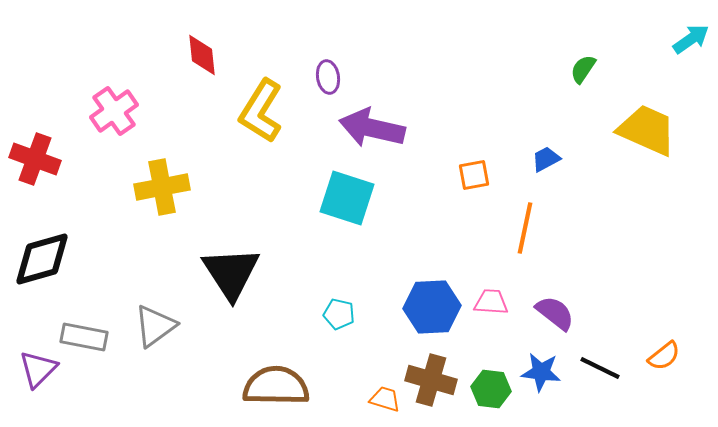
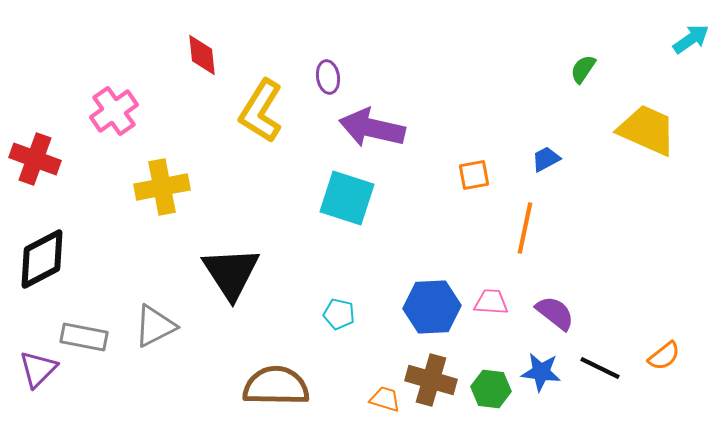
black diamond: rotated 12 degrees counterclockwise
gray triangle: rotated 9 degrees clockwise
